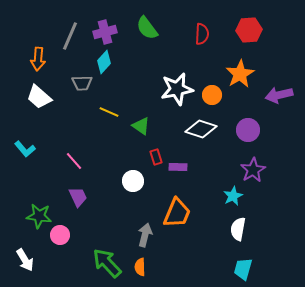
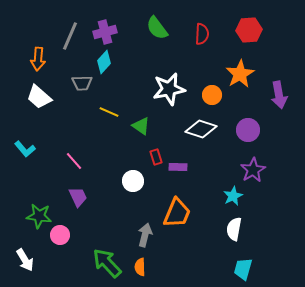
green semicircle: moved 10 px right
white star: moved 8 px left
purple arrow: rotated 88 degrees counterclockwise
white semicircle: moved 4 px left
